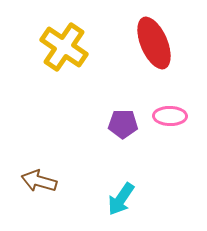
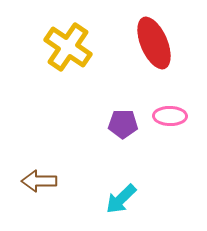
yellow cross: moved 4 px right
brown arrow: rotated 16 degrees counterclockwise
cyan arrow: rotated 12 degrees clockwise
